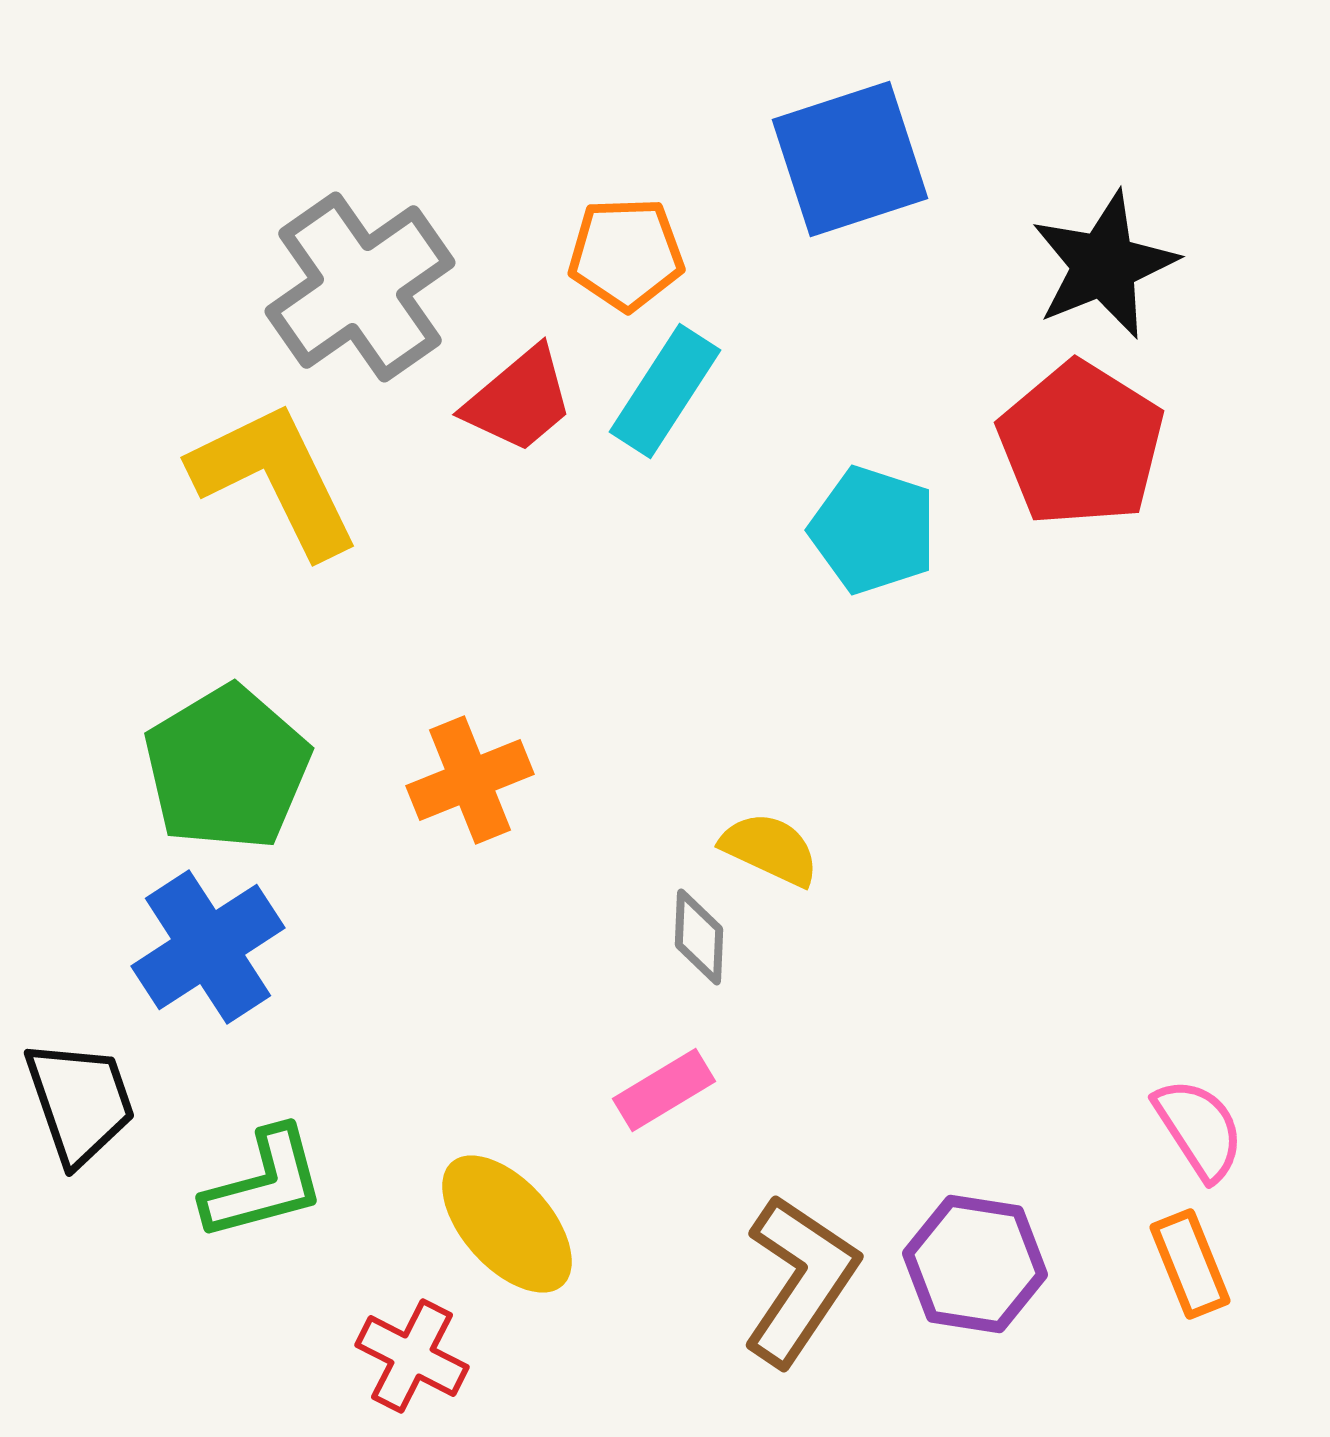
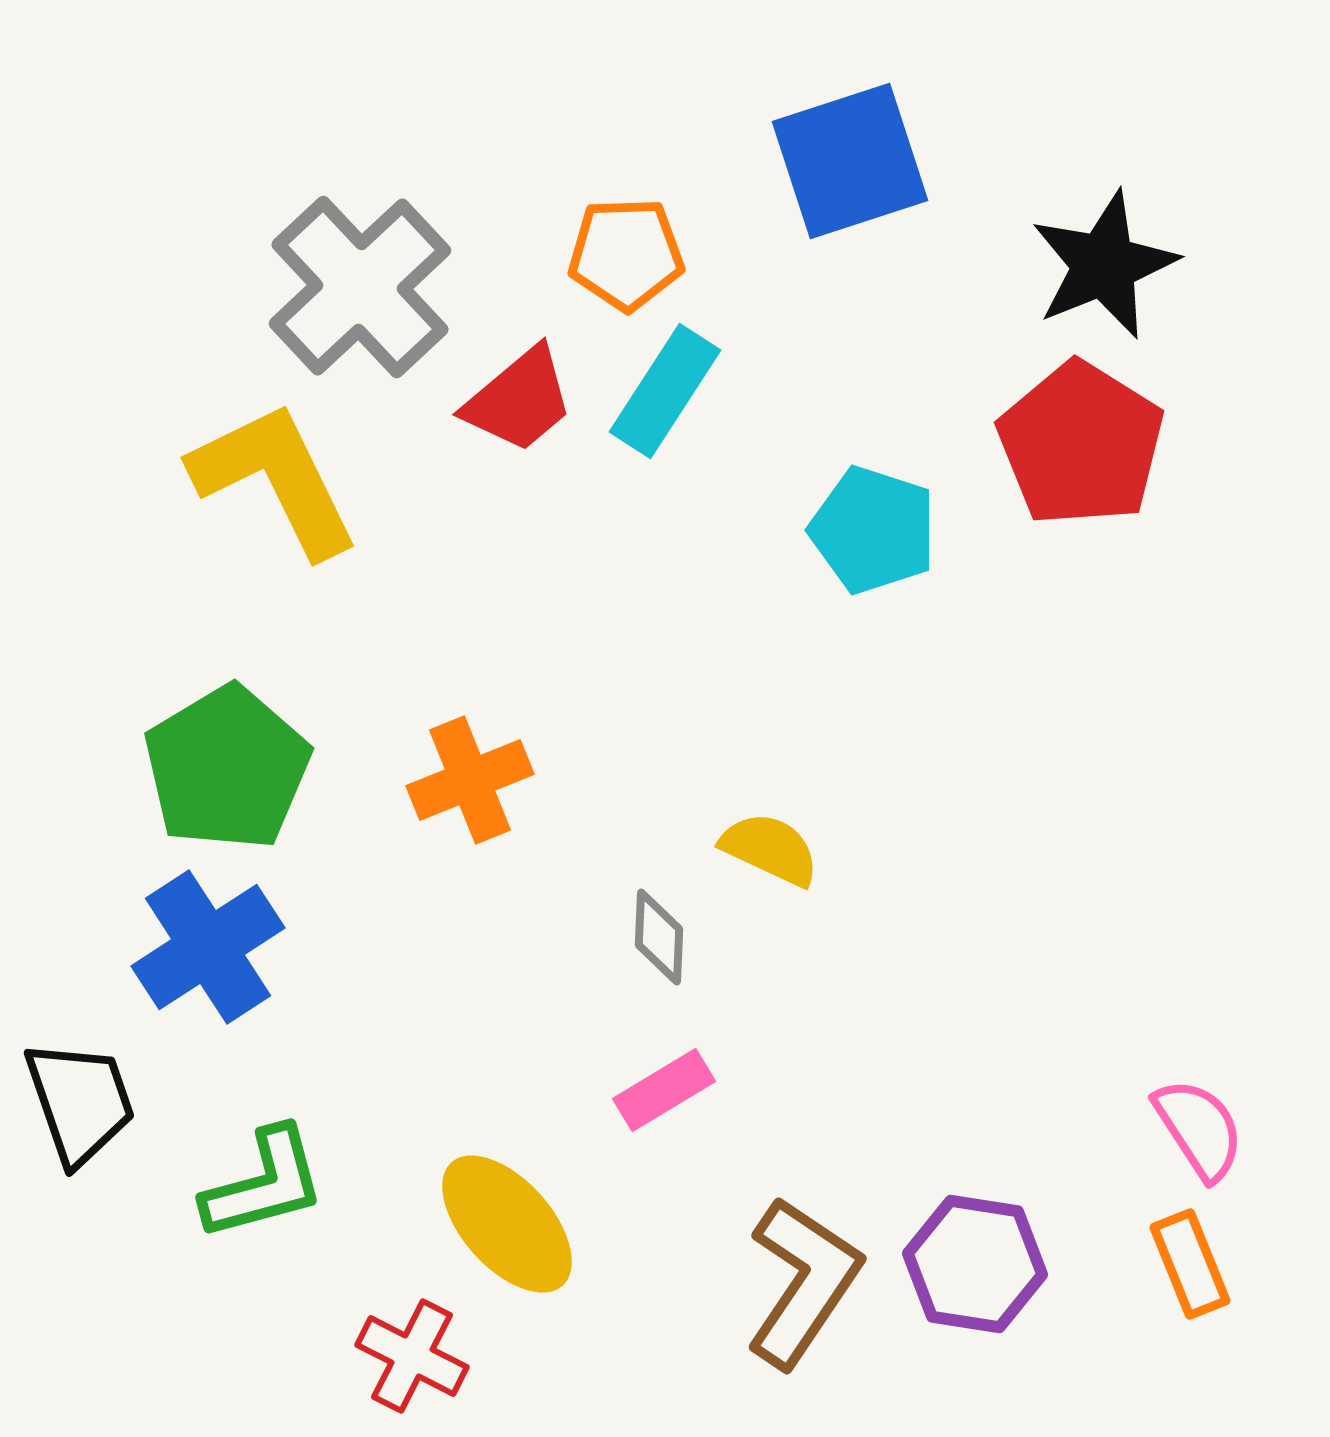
blue square: moved 2 px down
gray cross: rotated 8 degrees counterclockwise
gray diamond: moved 40 px left
brown L-shape: moved 3 px right, 2 px down
